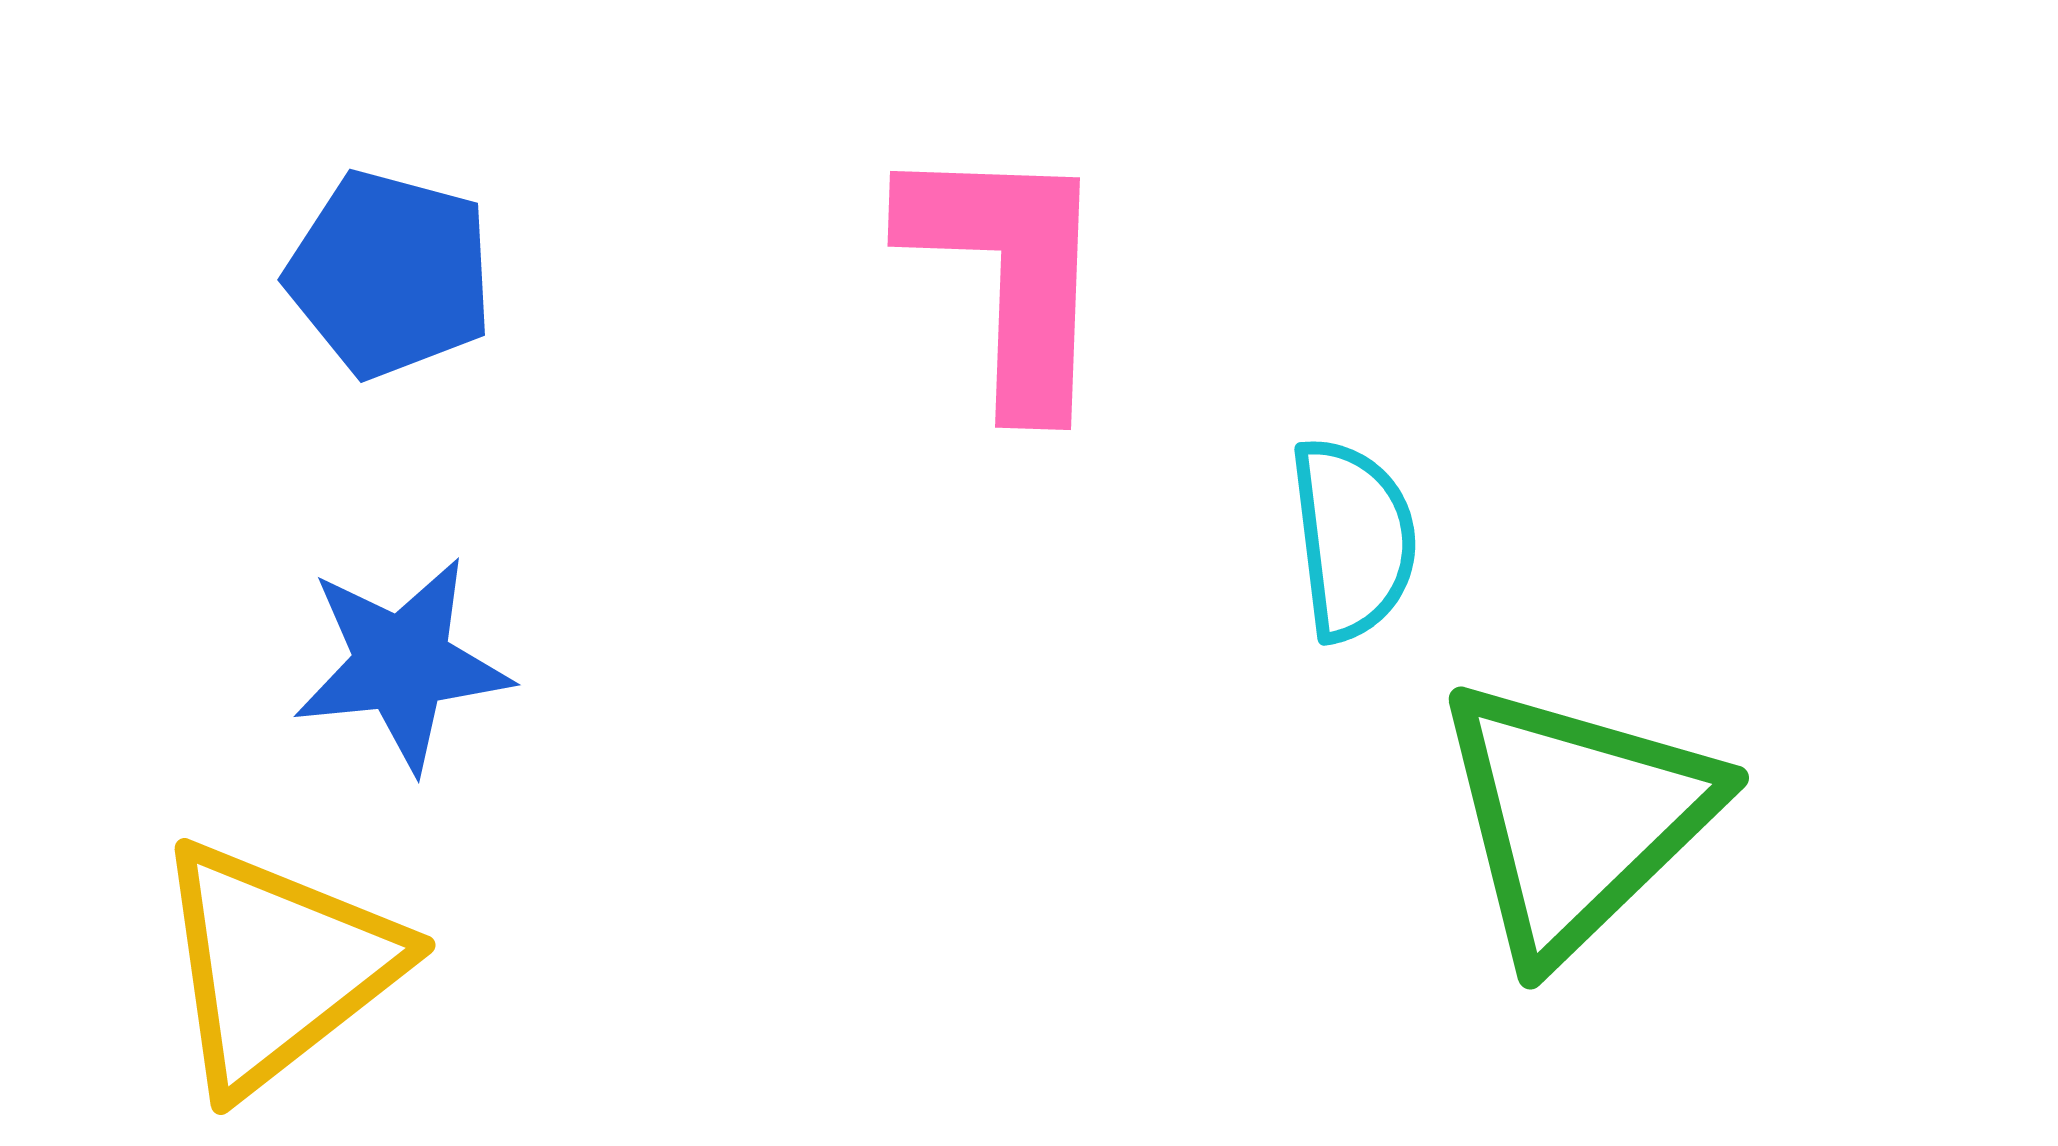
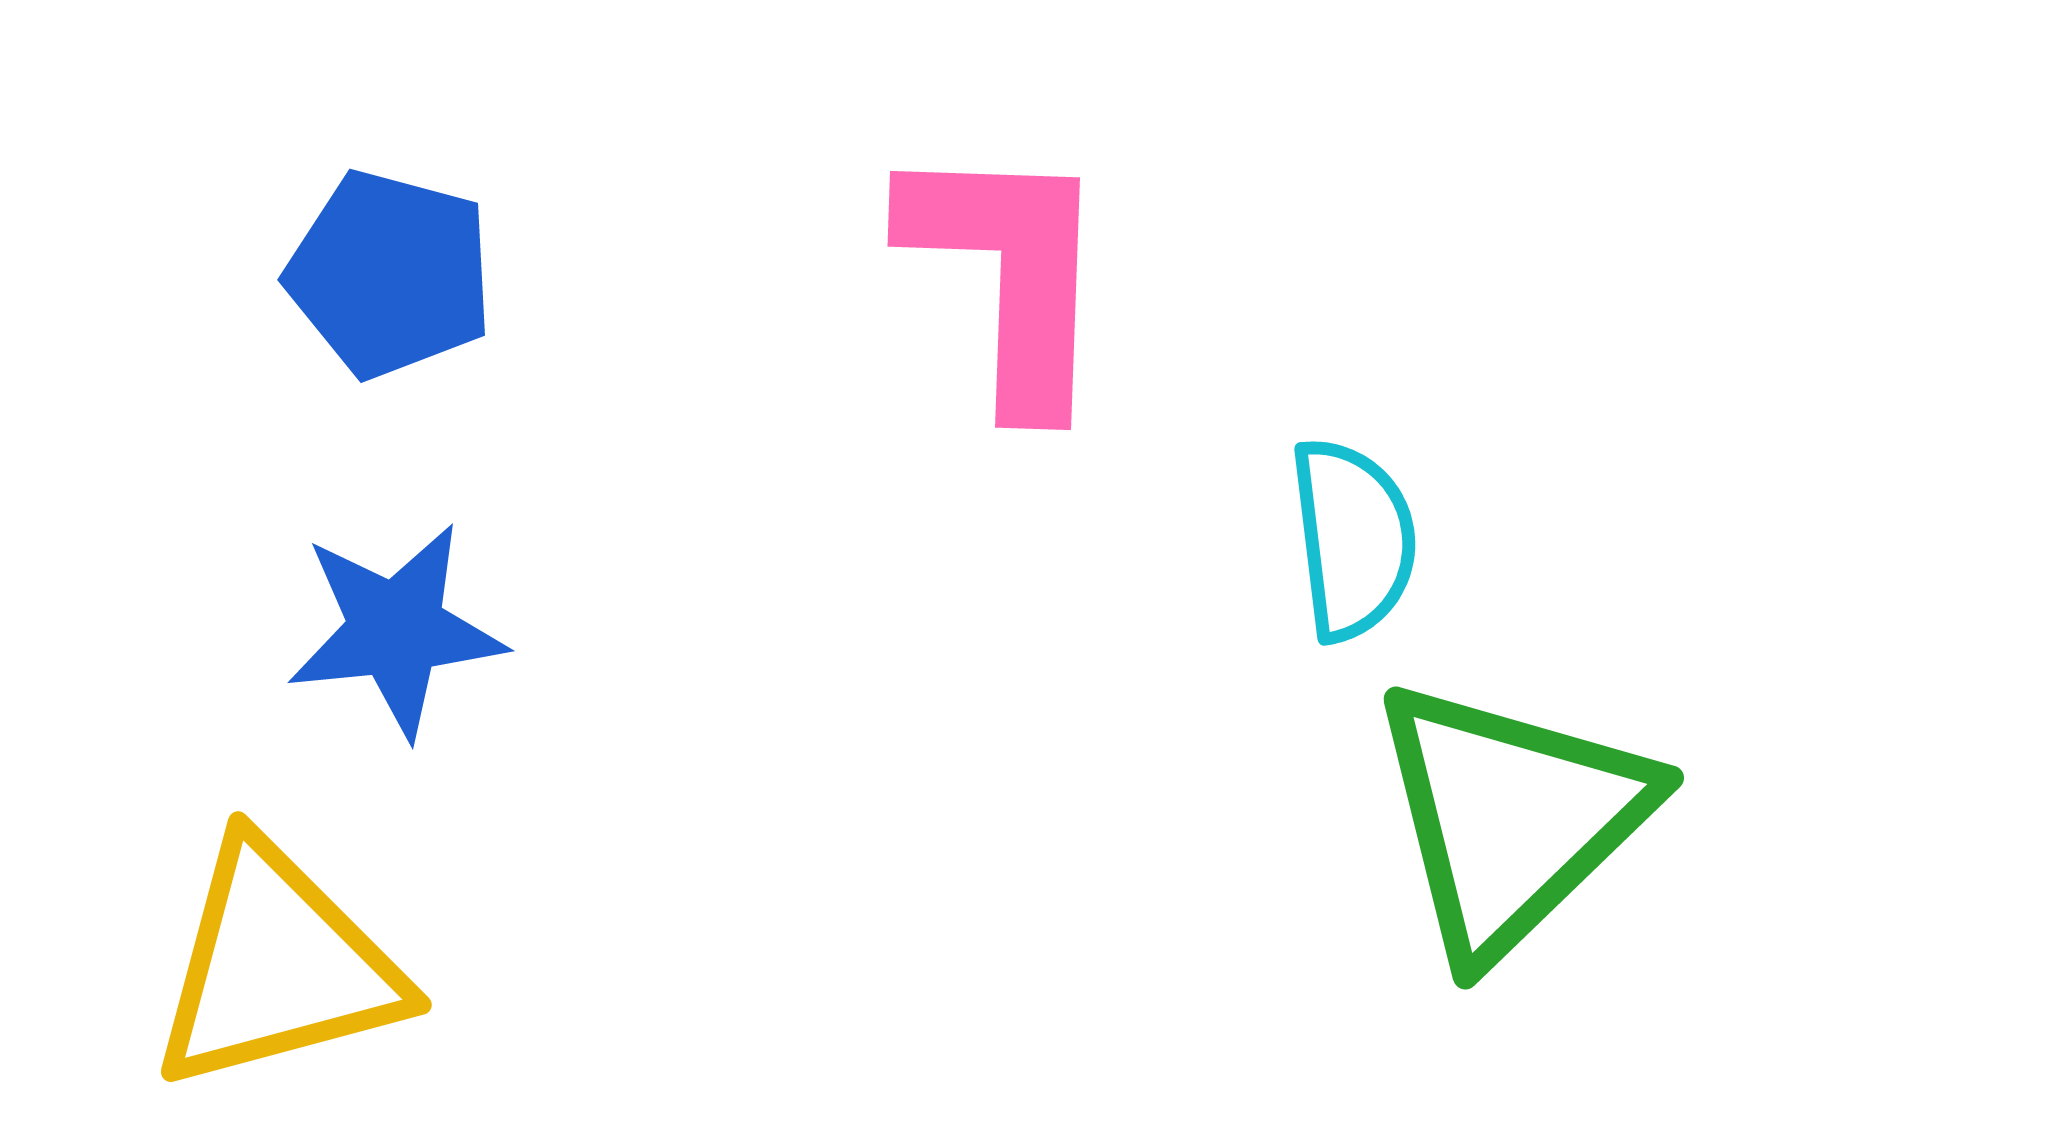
blue star: moved 6 px left, 34 px up
green triangle: moved 65 px left
yellow triangle: rotated 23 degrees clockwise
